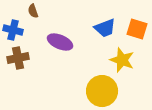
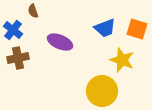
blue cross: rotated 24 degrees clockwise
